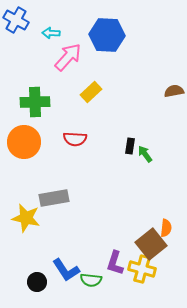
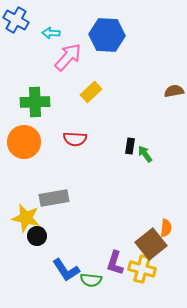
black circle: moved 46 px up
